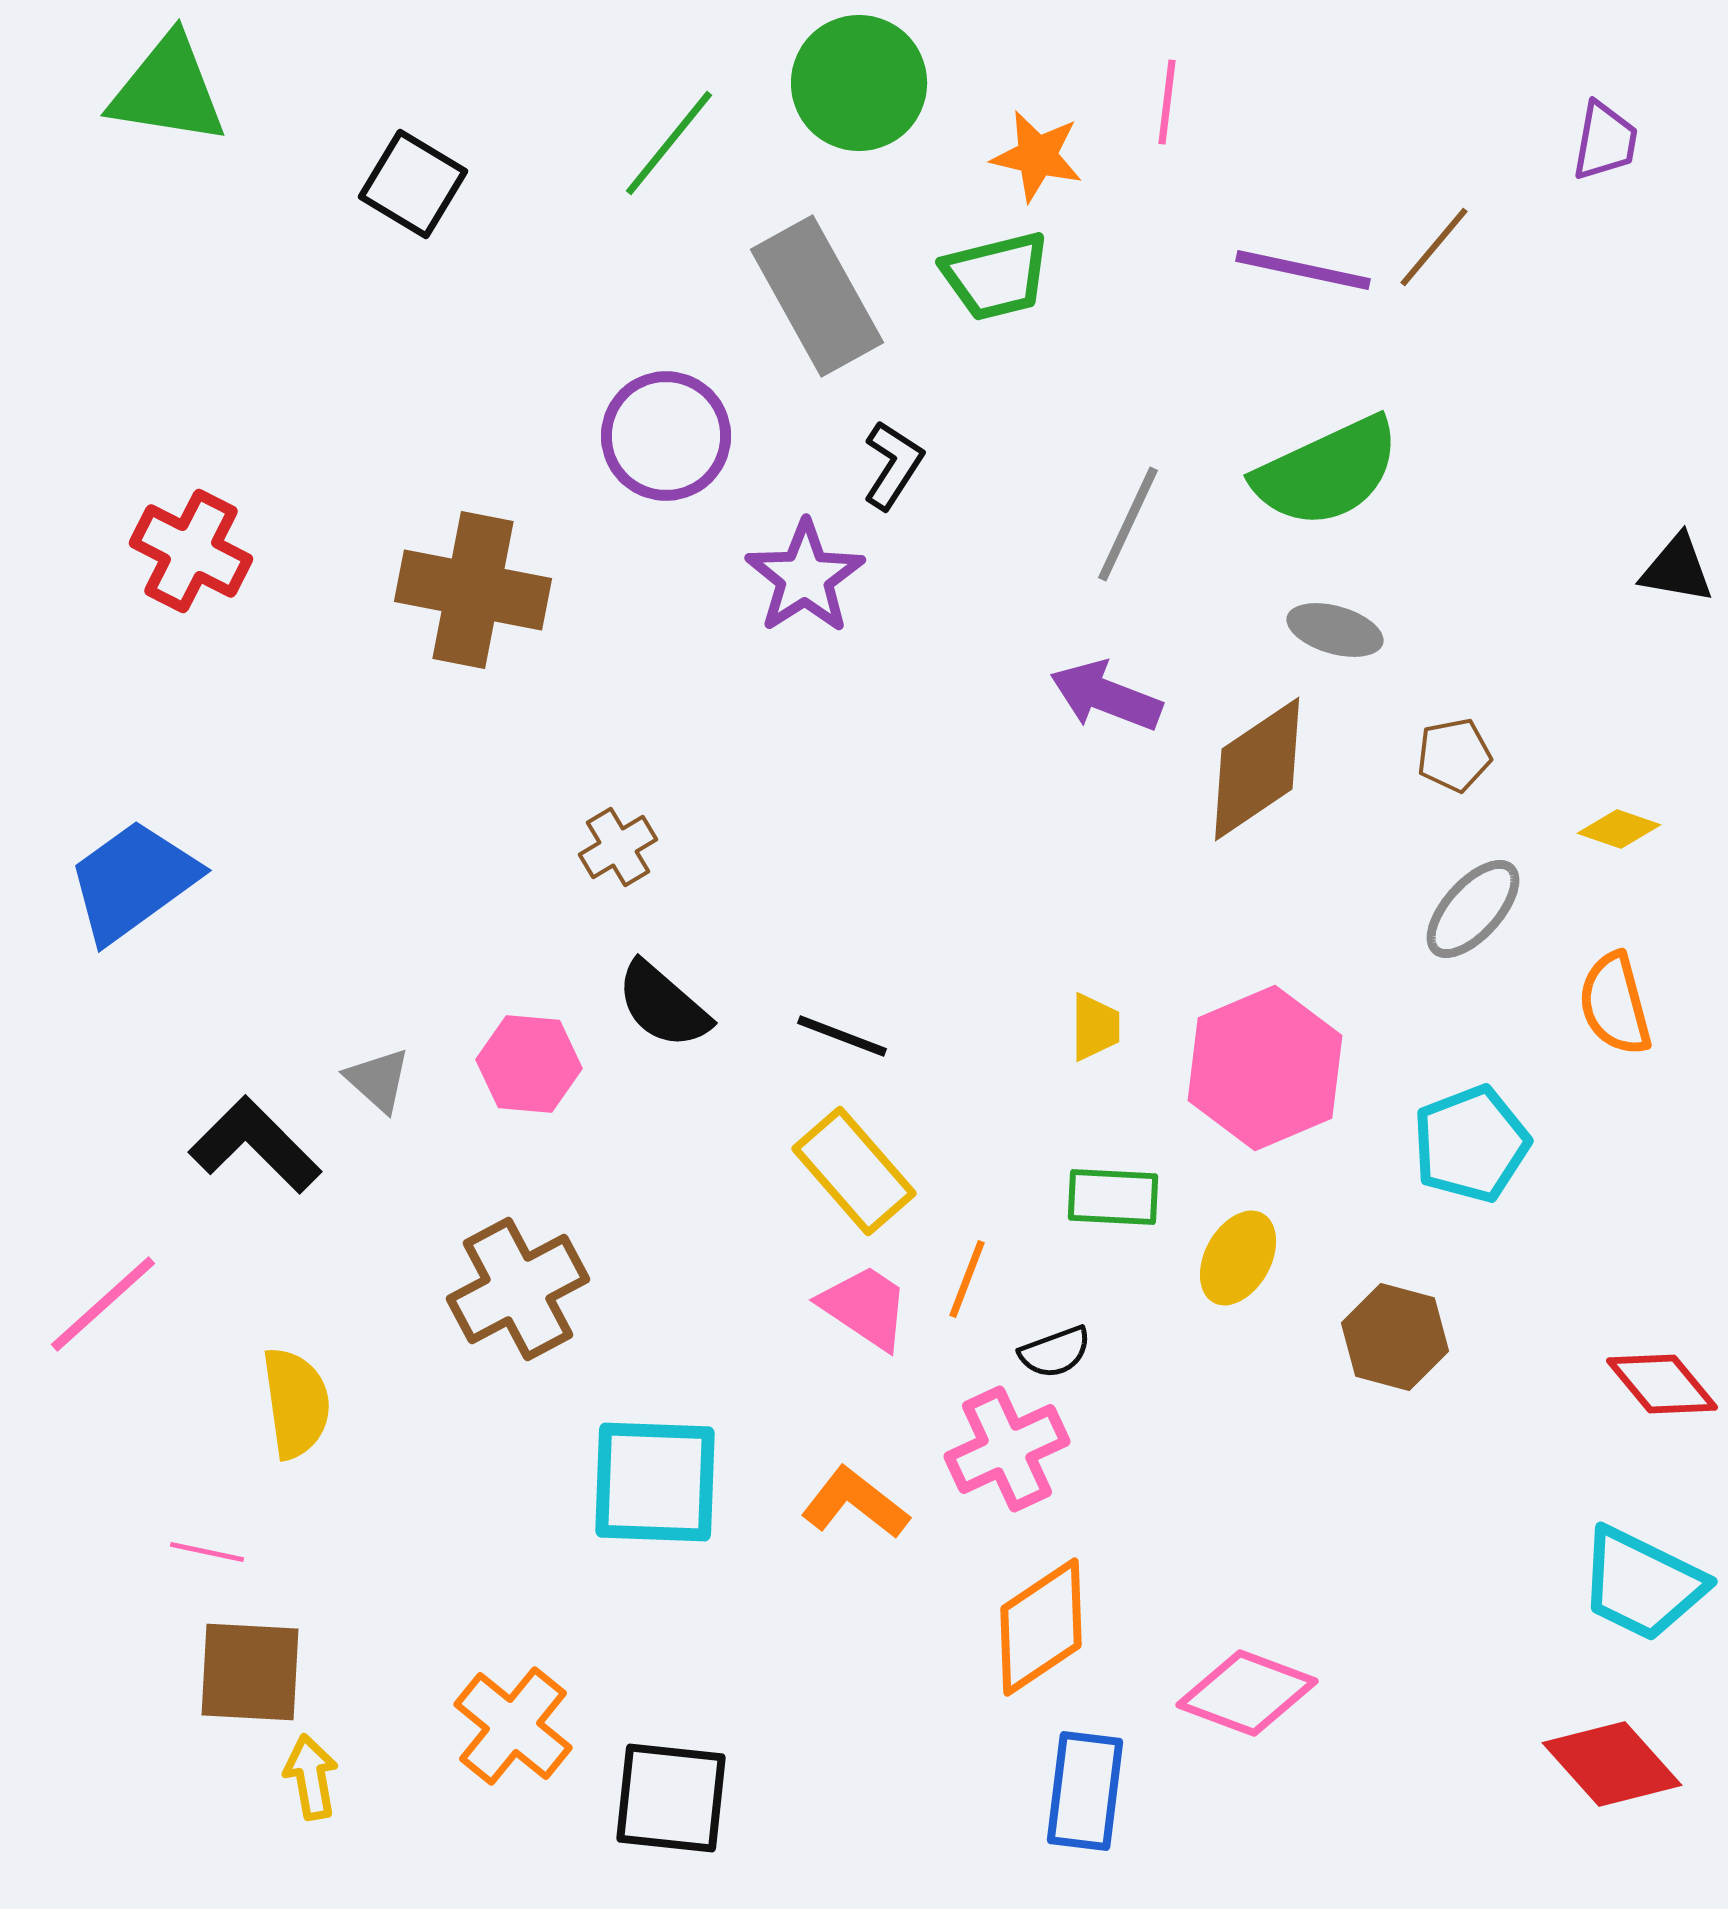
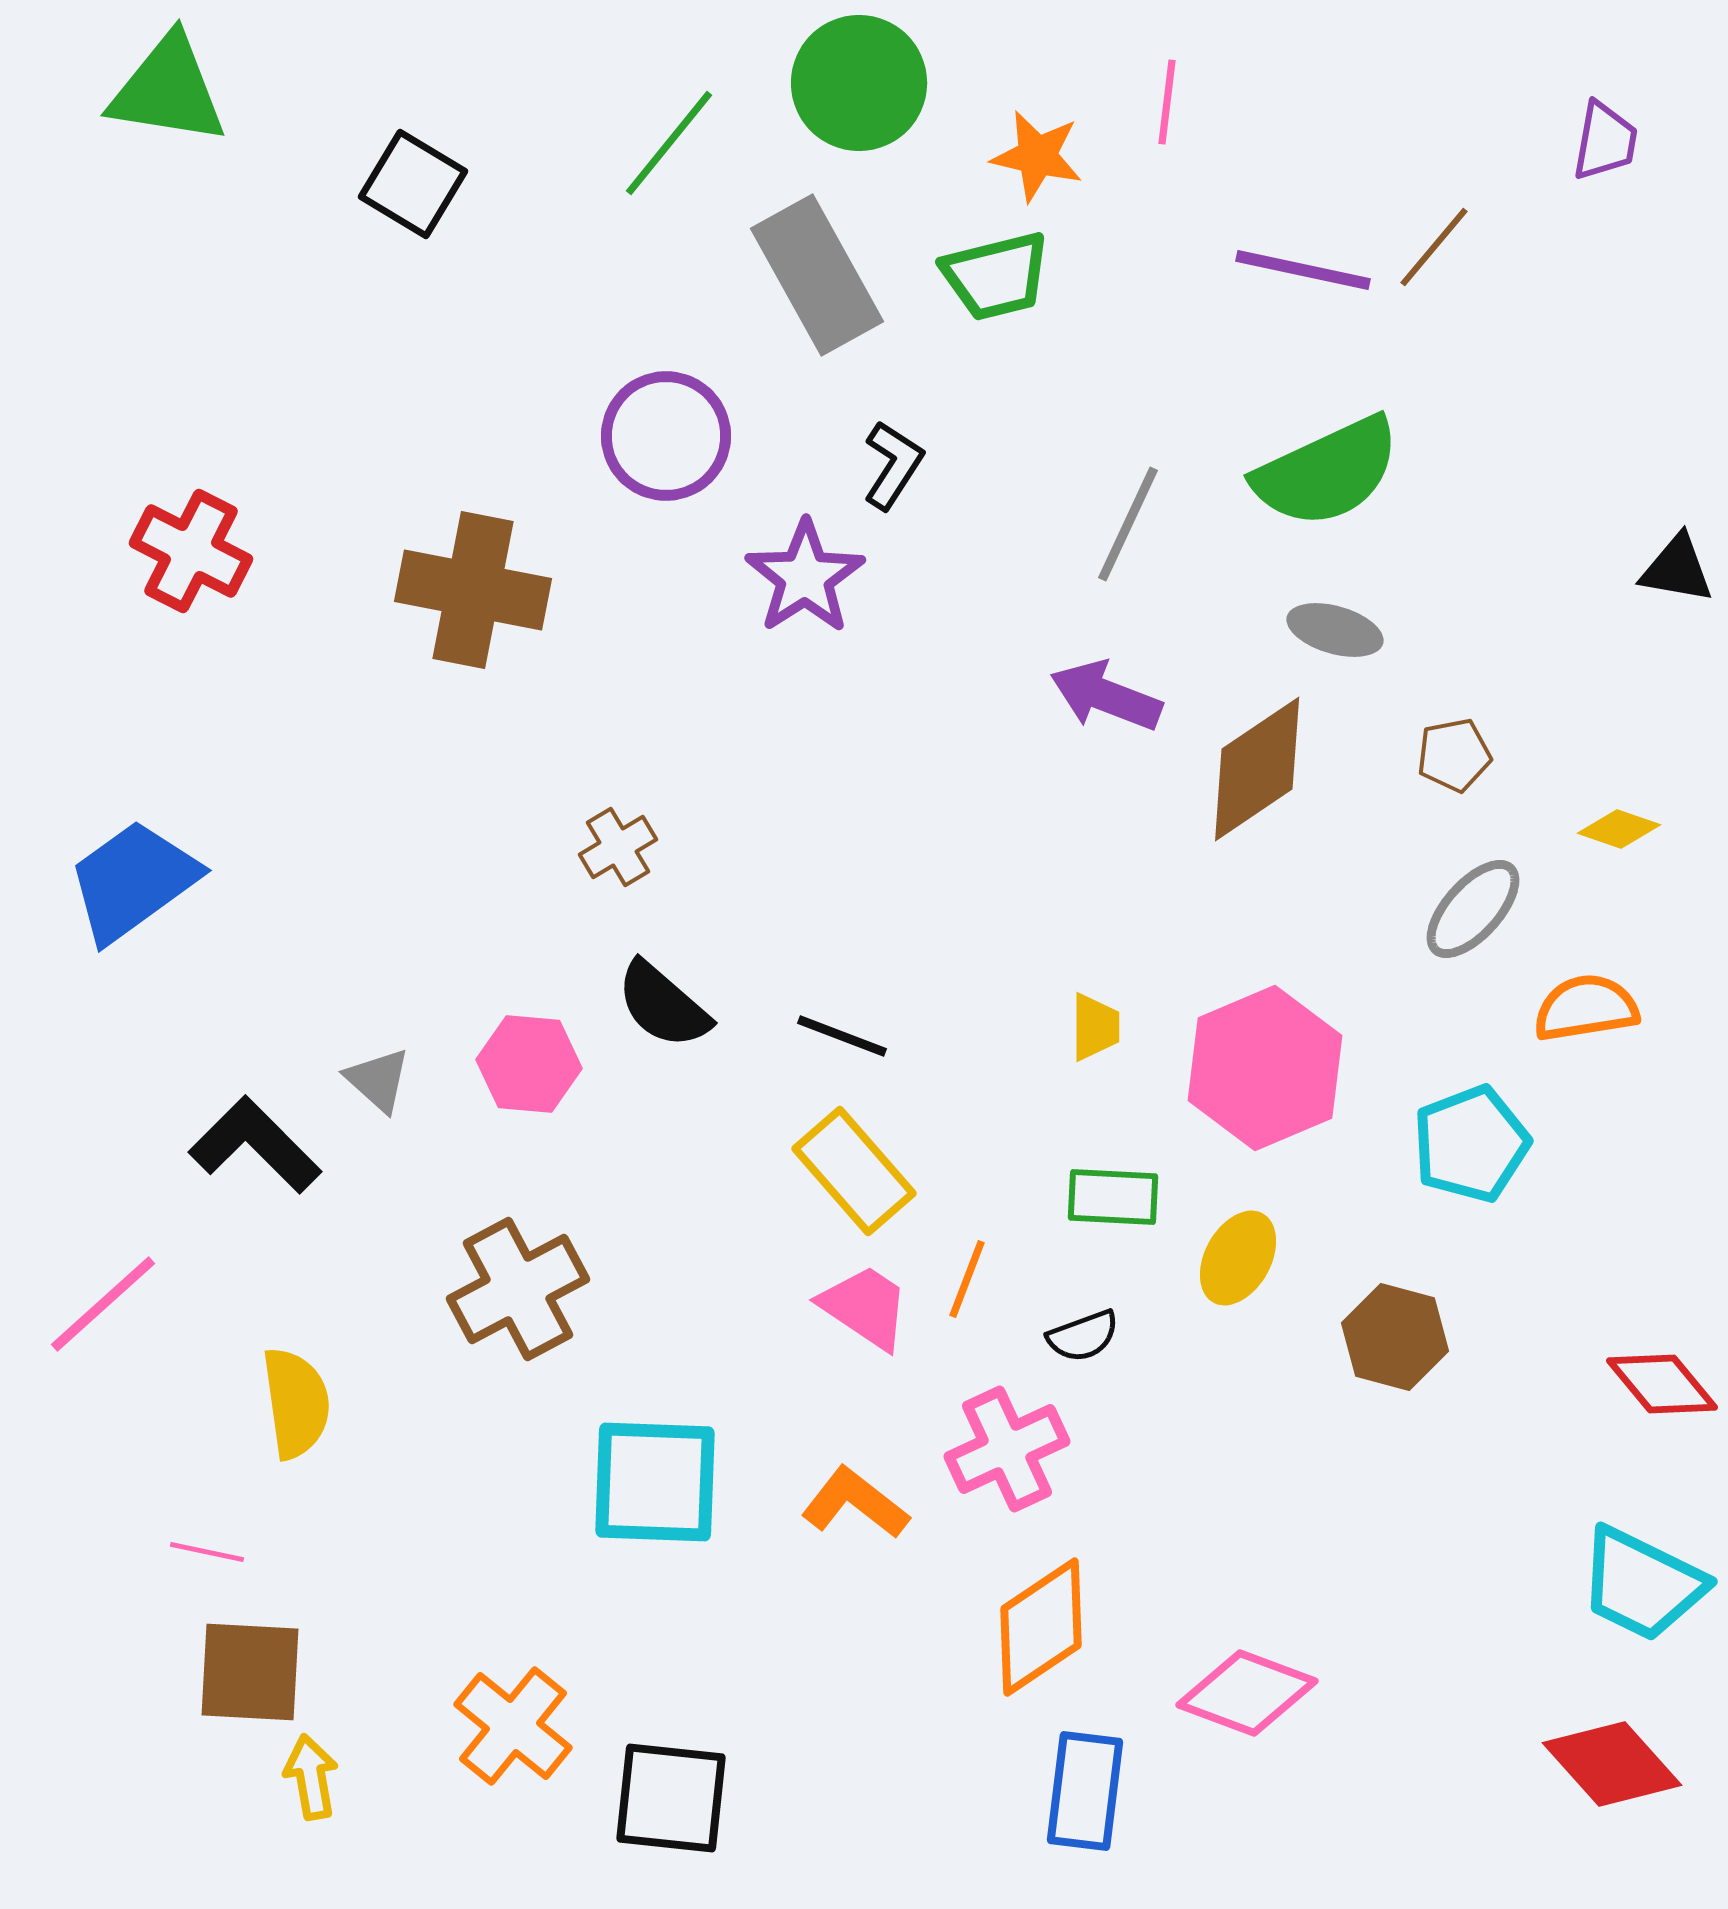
gray rectangle at (817, 296): moved 21 px up
orange semicircle at (1615, 1004): moved 29 px left, 4 px down; rotated 96 degrees clockwise
black semicircle at (1055, 1352): moved 28 px right, 16 px up
